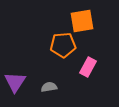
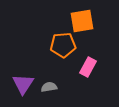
purple triangle: moved 8 px right, 2 px down
